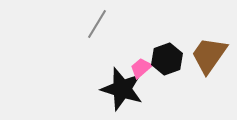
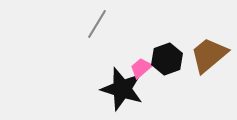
brown trapezoid: rotated 15 degrees clockwise
